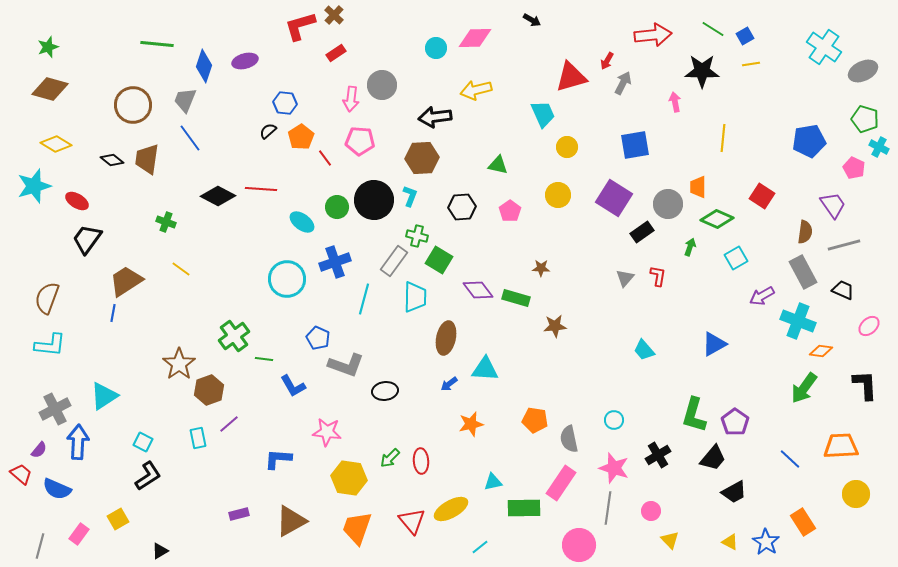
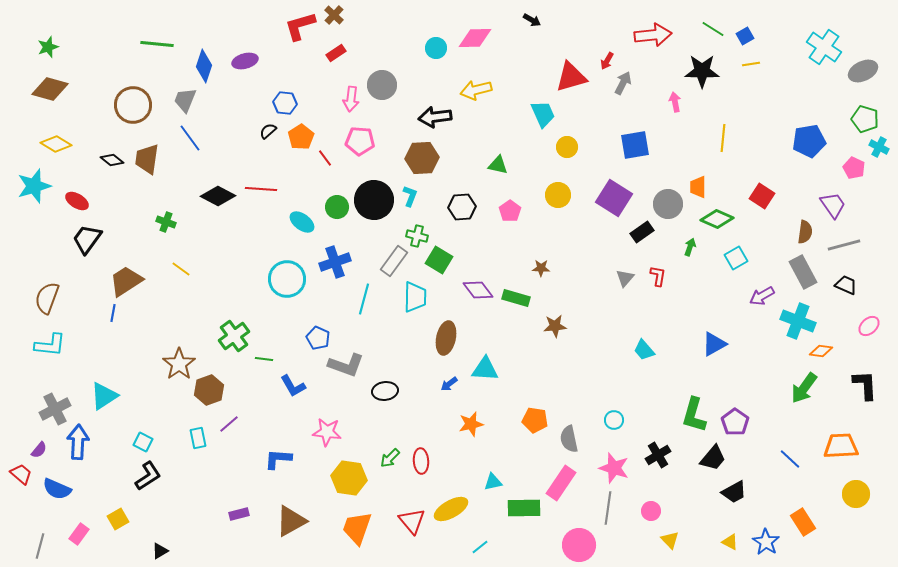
black trapezoid at (843, 290): moved 3 px right, 5 px up
